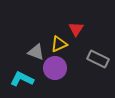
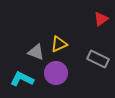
red triangle: moved 25 px right, 10 px up; rotated 21 degrees clockwise
purple circle: moved 1 px right, 5 px down
